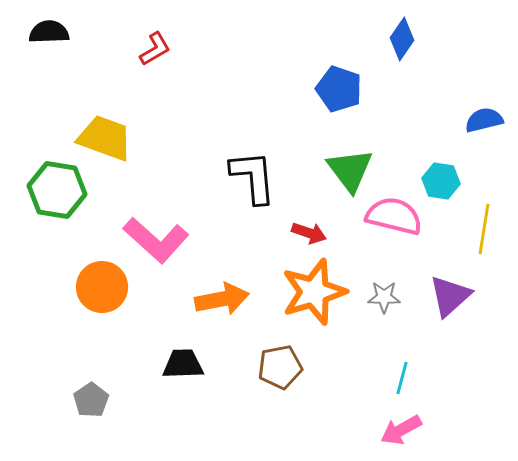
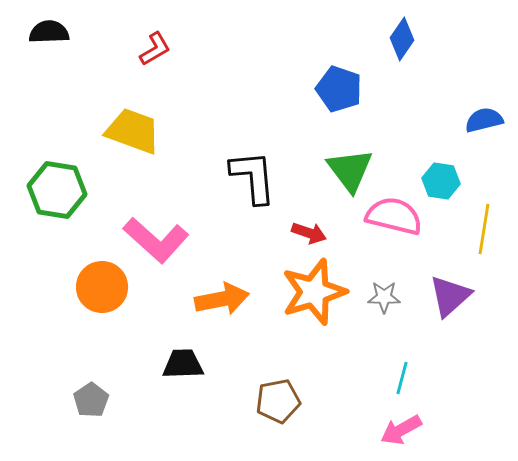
yellow trapezoid: moved 28 px right, 7 px up
brown pentagon: moved 2 px left, 34 px down
